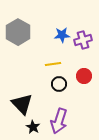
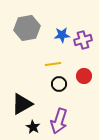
gray hexagon: moved 9 px right, 4 px up; rotated 20 degrees clockwise
black triangle: rotated 45 degrees clockwise
